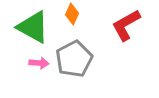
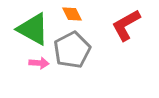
orange diamond: rotated 50 degrees counterclockwise
green triangle: moved 2 px down
gray pentagon: moved 2 px left, 9 px up
